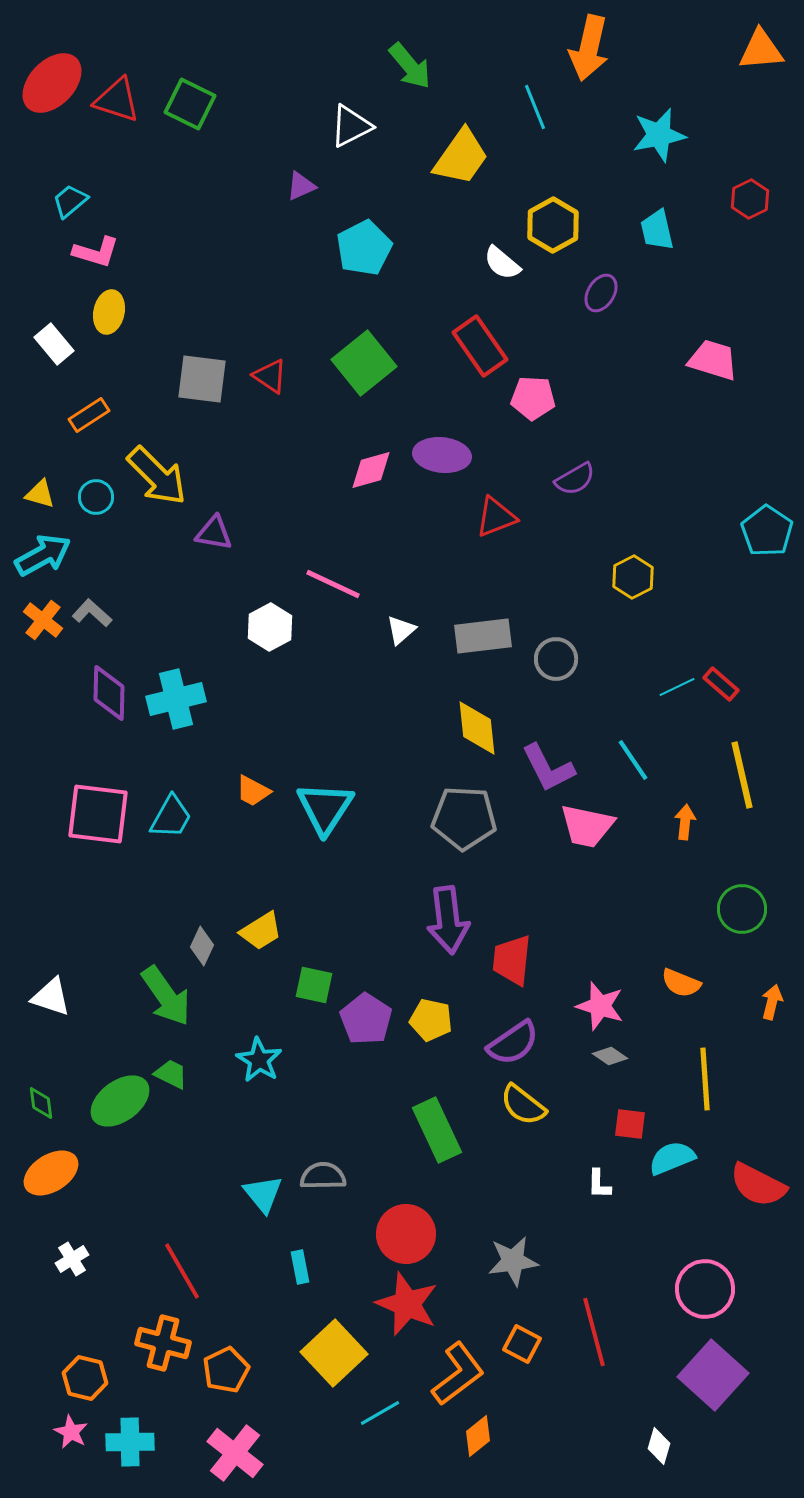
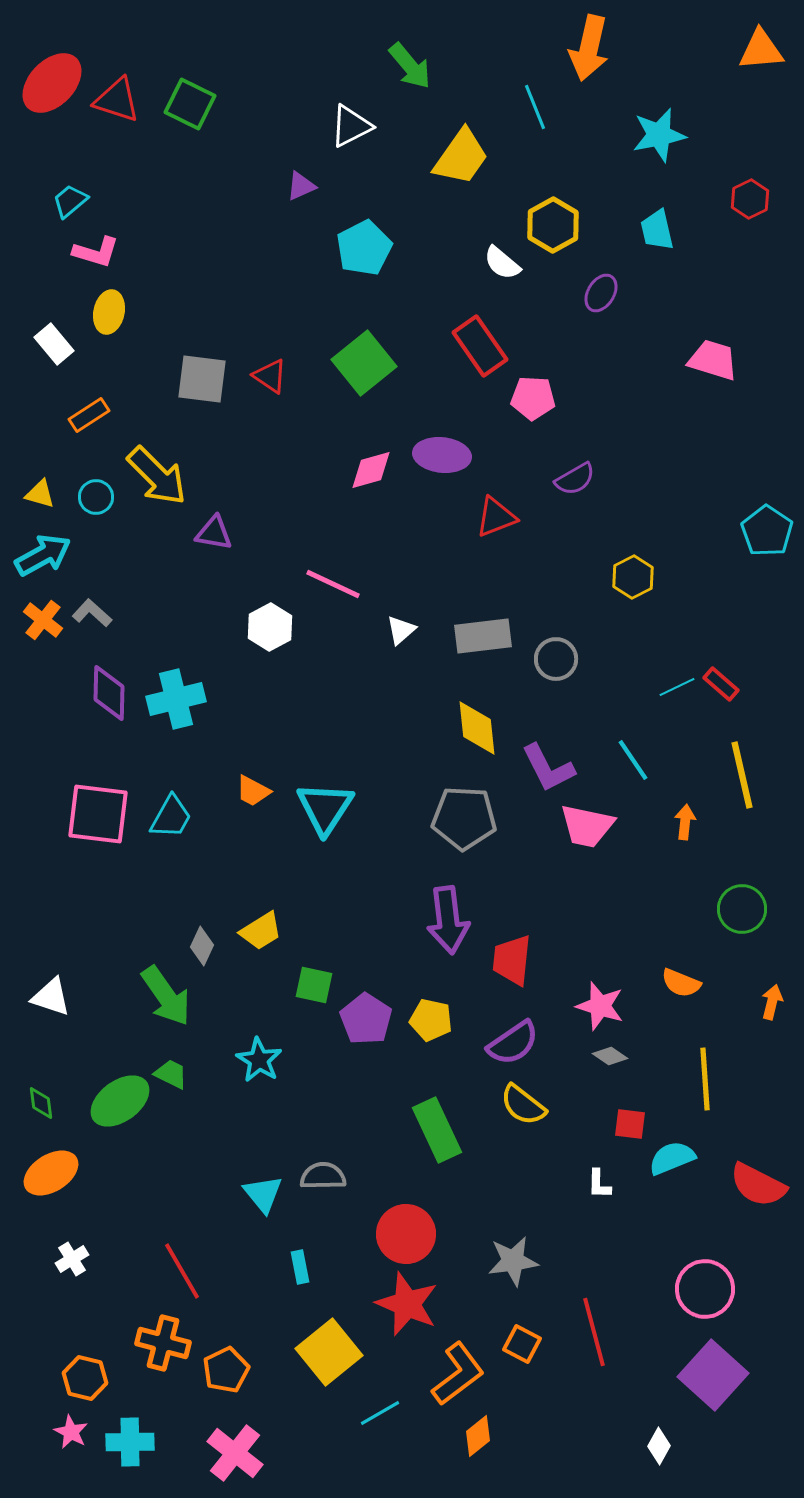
yellow square at (334, 1353): moved 5 px left, 1 px up; rotated 4 degrees clockwise
white diamond at (659, 1446): rotated 12 degrees clockwise
